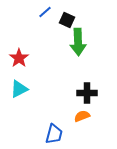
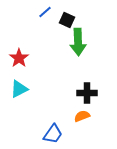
blue trapezoid: moved 1 px left; rotated 20 degrees clockwise
